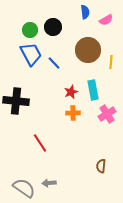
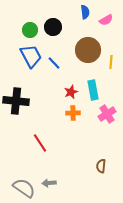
blue trapezoid: moved 2 px down
